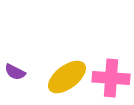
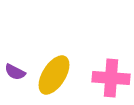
yellow ellipse: moved 13 px left, 2 px up; rotated 21 degrees counterclockwise
